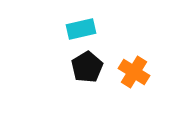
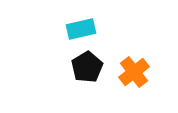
orange cross: rotated 20 degrees clockwise
